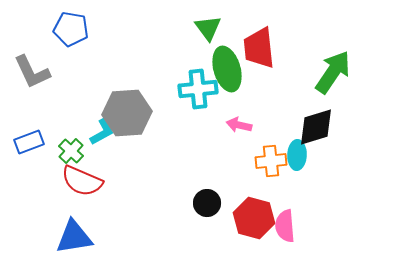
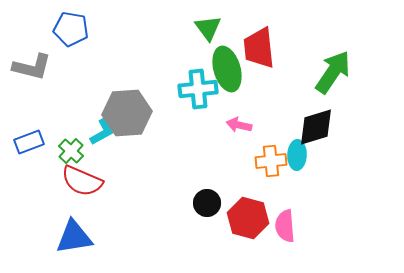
gray L-shape: moved 5 px up; rotated 51 degrees counterclockwise
red hexagon: moved 6 px left
